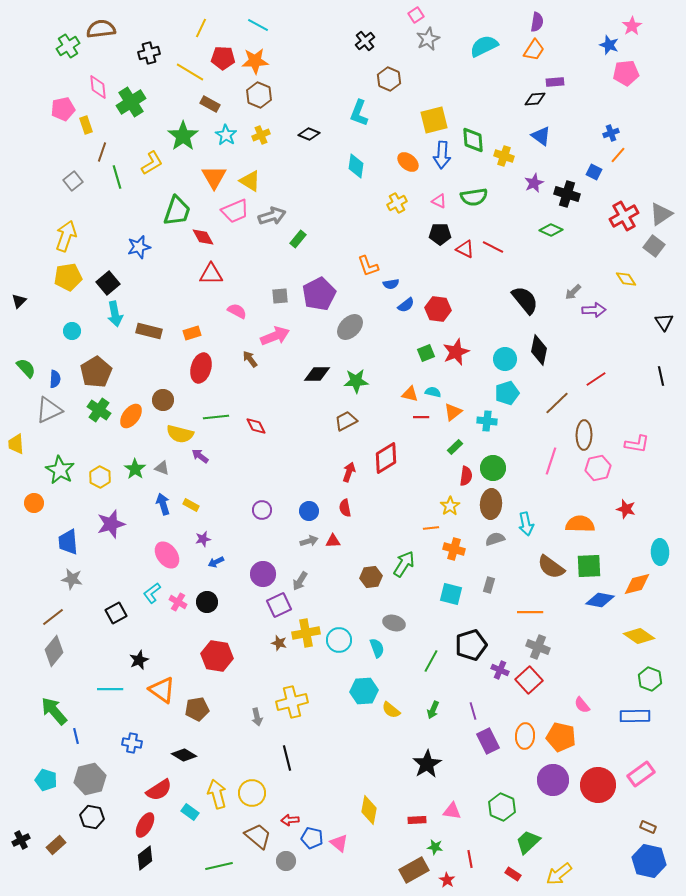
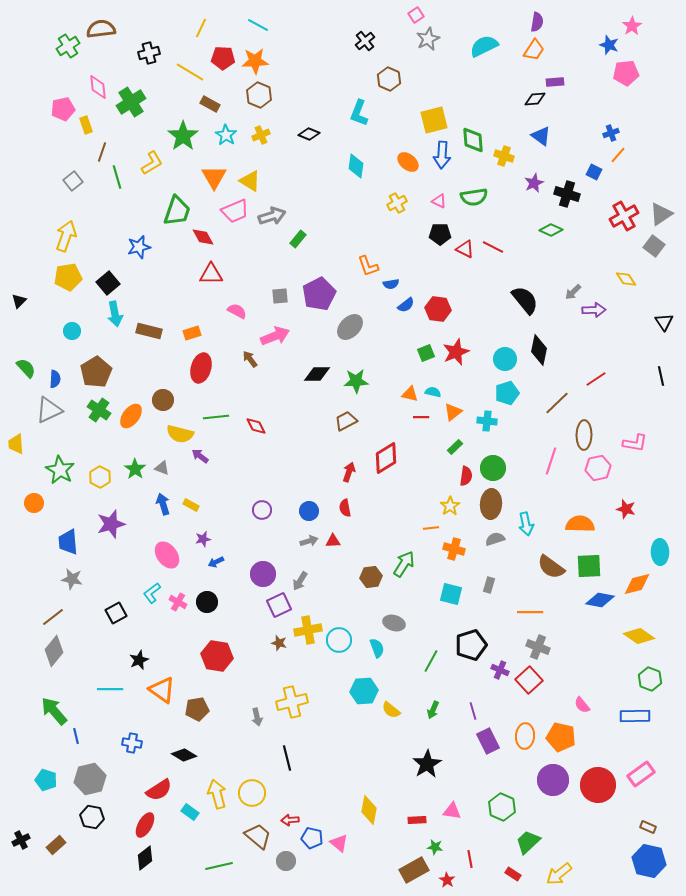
pink L-shape at (637, 444): moved 2 px left, 1 px up
yellow cross at (306, 633): moved 2 px right, 3 px up
